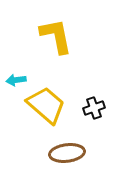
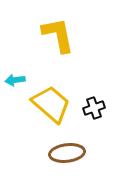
yellow L-shape: moved 2 px right, 1 px up
cyan arrow: moved 1 px left
yellow trapezoid: moved 5 px right, 1 px up
